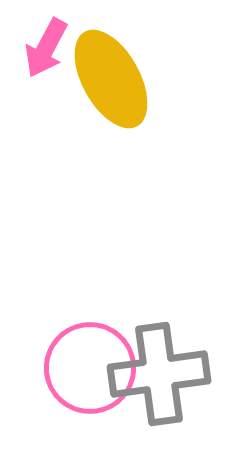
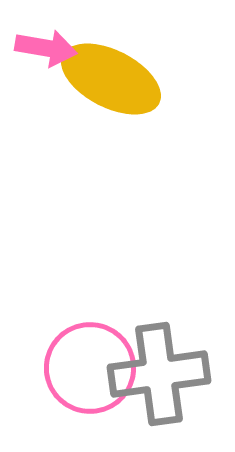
pink arrow: rotated 108 degrees counterclockwise
yellow ellipse: rotated 34 degrees counterclockwise
